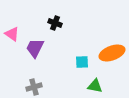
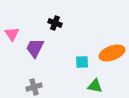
pink triangle: rotated 21 degrees clockwise
